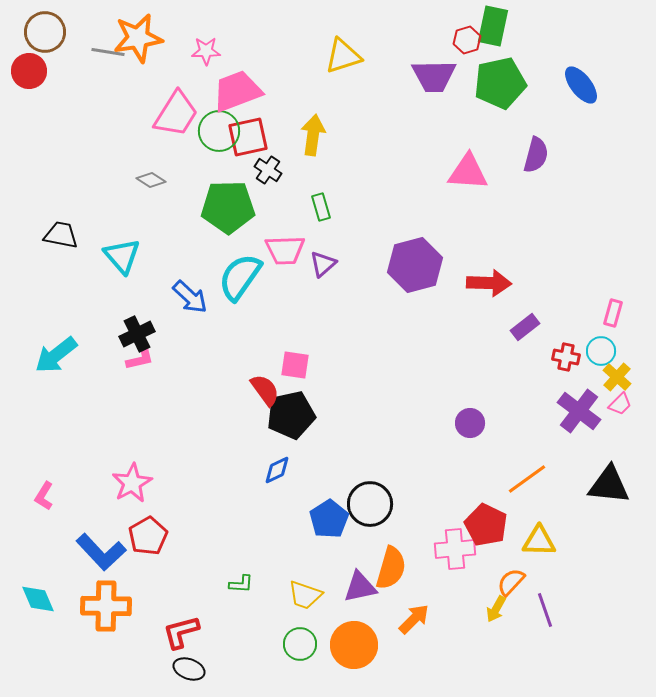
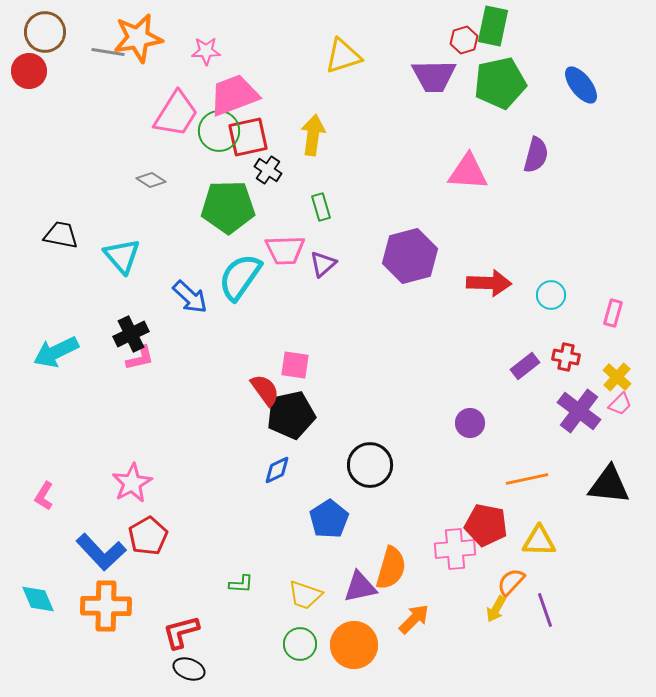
red hexagon at (467, 40): moved 3 px left
pink trapezoid at (237, 91): moved 3 px left, 4 px down
purple hexagon at (415, 265): moved 5 px left, 9 px up
purple rectangle at (525, 327): moved 39 px down
black cross at (137, 334): moved 6 px left
cyan circle at (601, 351): moved 50 px left, 56 px up
cyan arrow at (56, 355): moved 3 px up; rotated 12 degrees clockwise
orange line at (527, 479): rotated 24 degrees clockwise
black circle at (370, 504): moved 39 px up
red pentagon at (486, 525): rotated 15 degrees counterclockwise
